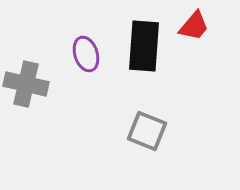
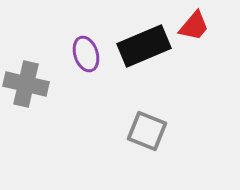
black rectangle: rotated 63 degrees clockwise
